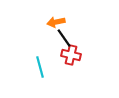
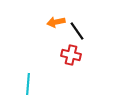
black line: moved 13 px right, 7 px up
cyan line: moved 12 px left, 17 px down; rotated 20 degrees clockwise
